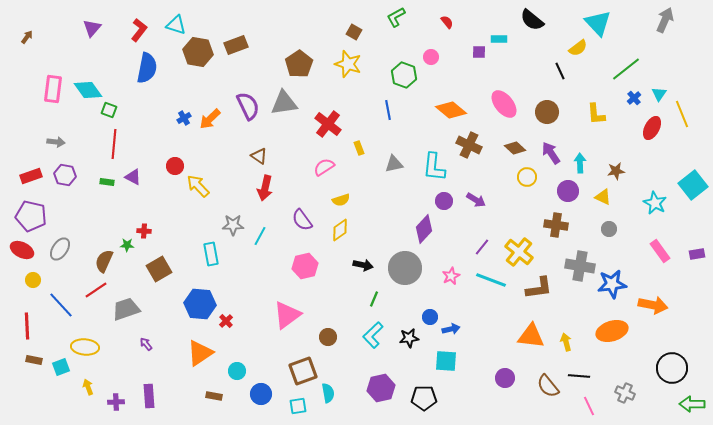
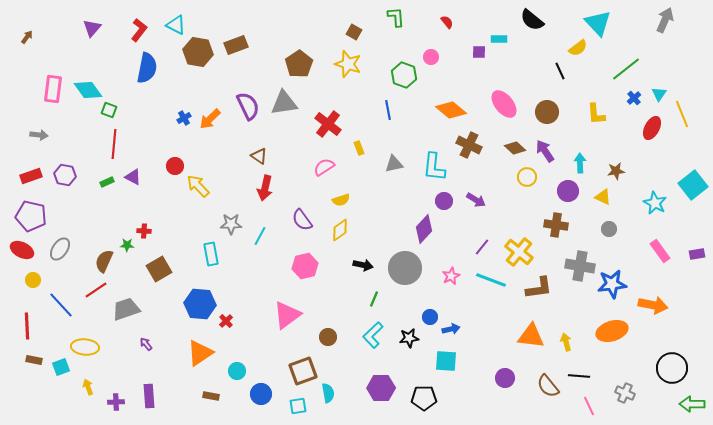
green L-shape at (396, 17): rotated 115 degrees clockwise
cyan triangle at (176, 25): rotated 10 degrees clockwise
gray arrow at (56, 142): moved 17 px left, 7 px up
purple arrow at (551, 153): moved 6 px left, 2 px up
green rectangle at (107, 182): rotated 32 degrees counterclockwise
gray star at (233, 225): moved 2 px left, 1 px up
purple hexagon at (381, 388): rotated 12 degrees clockwise
brown rectangle at (214, 396): moved 3 px left
